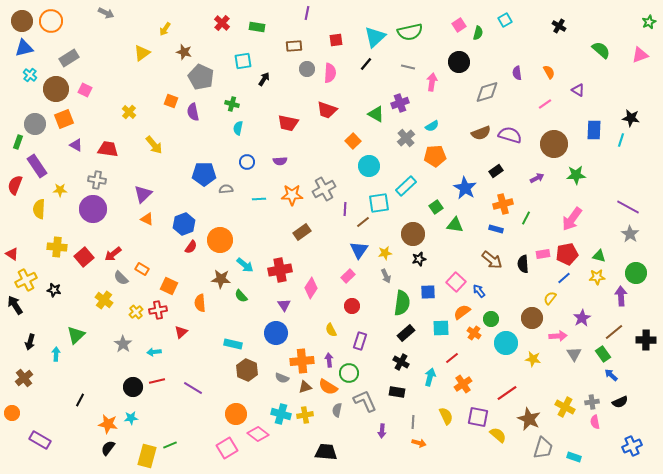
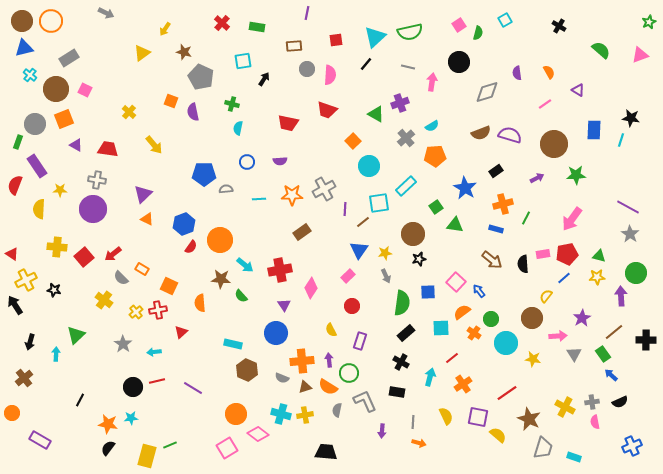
pink semicircle at (330, 73): moved 2 px down
yellow semicircle at (550, 298): moved 4 px left, 2 px up
